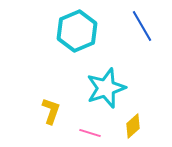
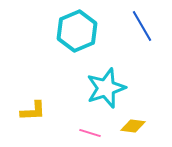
yellow L-shape: moved 18 px left; rotated 68 degrees clockwise
yellow diamond: rotated 50 degrees clockwise
